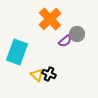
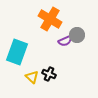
orange cross: rotated 15 degrees counterclockwise
gray circle: moved 1 px down
purple semicircle: rotated 16 degrees clockwise
yellow triangle: moved 5 px left, 2 px down
